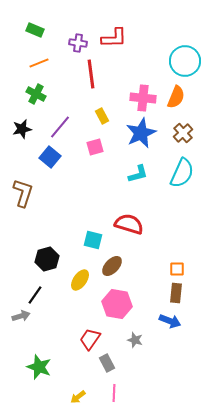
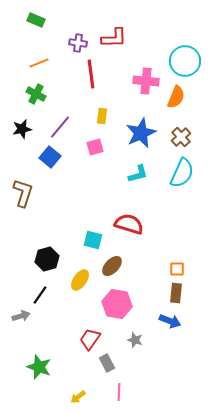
green rectangle: moved 1 px right, 10 px up
pink cross: moved 3 px right, 17 px up
yellow rectangle: rotated 35 degrees clockwise
brown cross: moved 2 px left, 4 px down
black line: moved 5 px right
pink line: moved 5 px right, 1 px up
